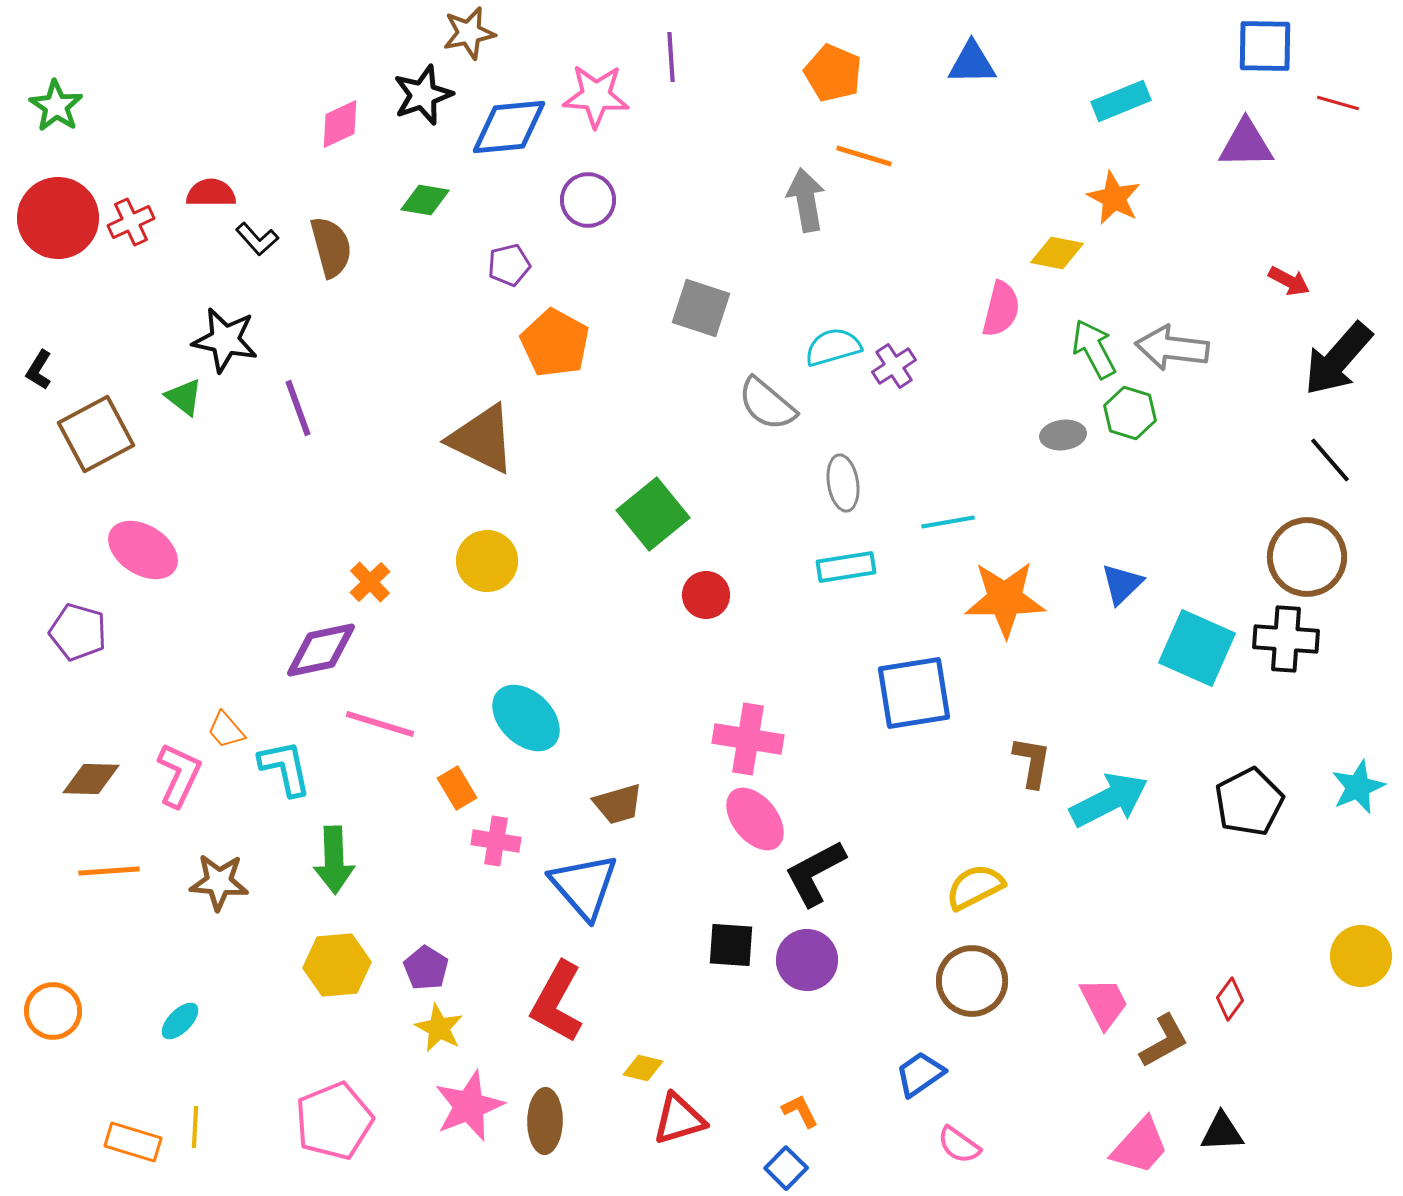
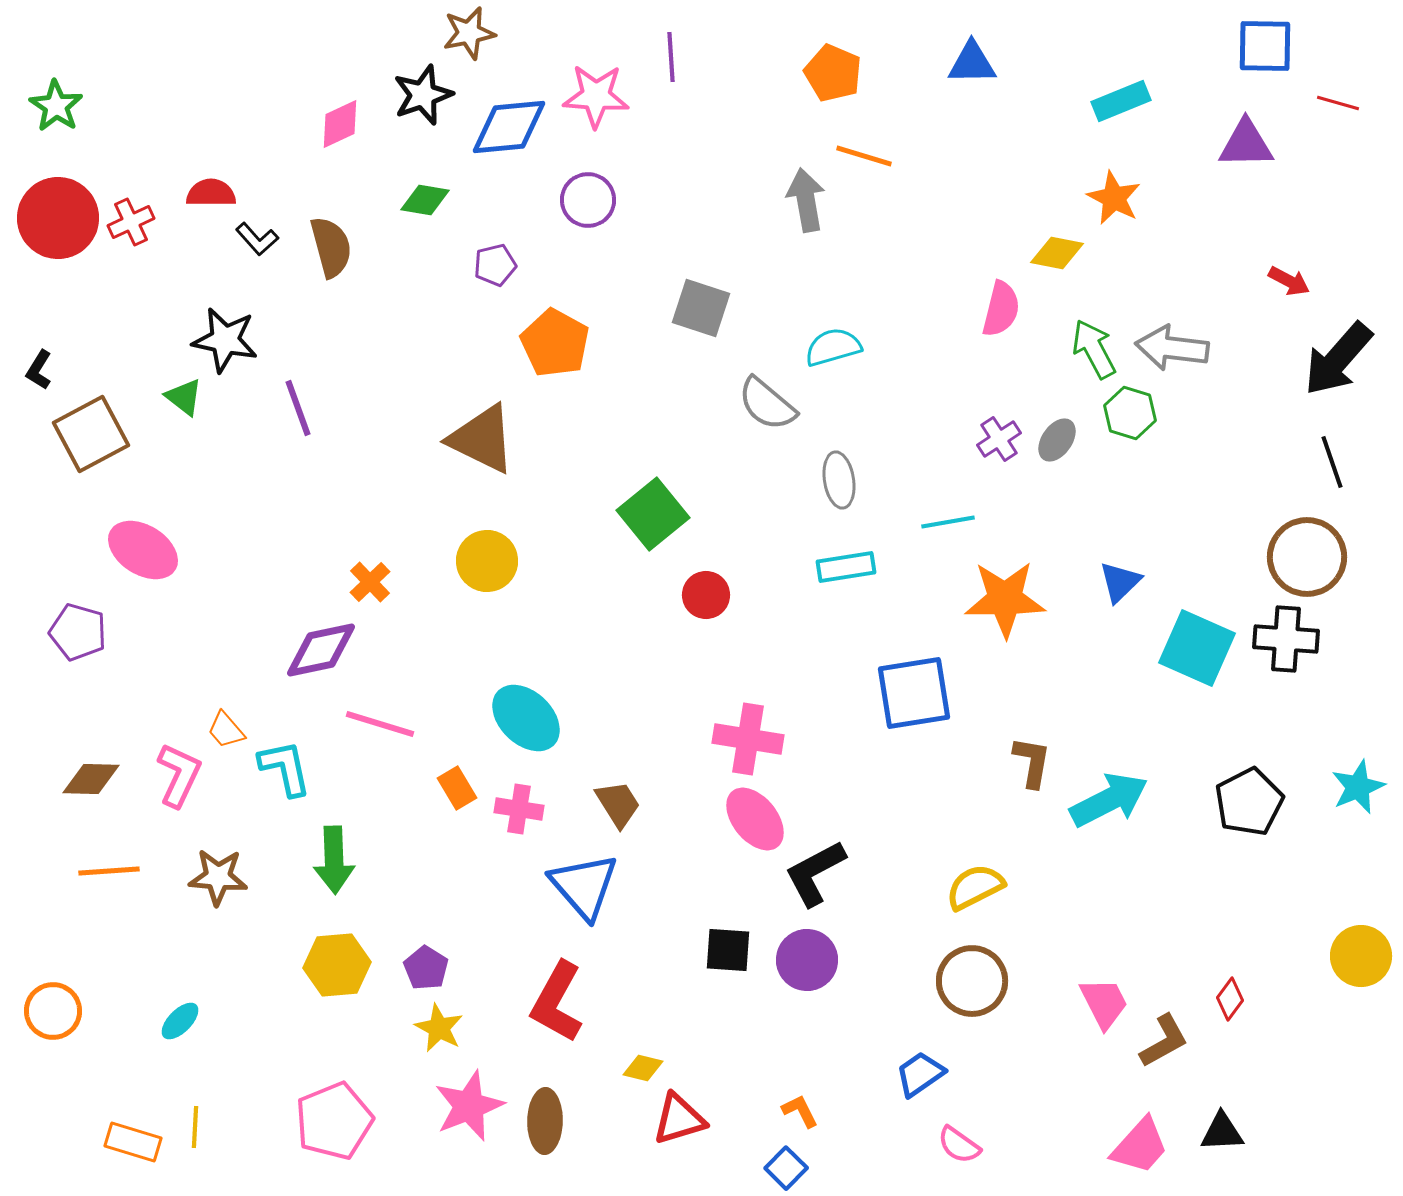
purple pentagon at (509, 265): moved 14 px left
purple cross at (894, 366): moved 105 px right, 73 px down
brown square at (96, 434): moved 5 px left
gray ellipse at (1063, 435): moved 6 px left, 5 px down; rotated 48 degrees counterclockwise
black line at (1330, 460): moved 2 px right, 2 px down; rotated 22 degrees clockwise
gray ellipse at (843, 483): moved 4 px left, 3 px up
blue triangle at (1122, 584): moved 2 px left, 2 px up
brown trapezoid at (618, 804): rotated 106 degrees counterclockwise
pink cross at (496, 841): moved 23 px right, 32 px up
brown star at (219, 882): moved 1 px left, 5 px up
black square at (731, 945): moved 3 px left, 5 px down
